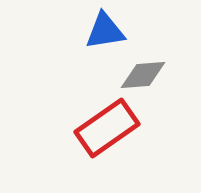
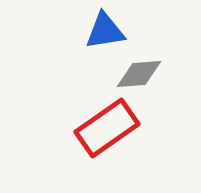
gray diamond: moved 4 px left, 1 px up
